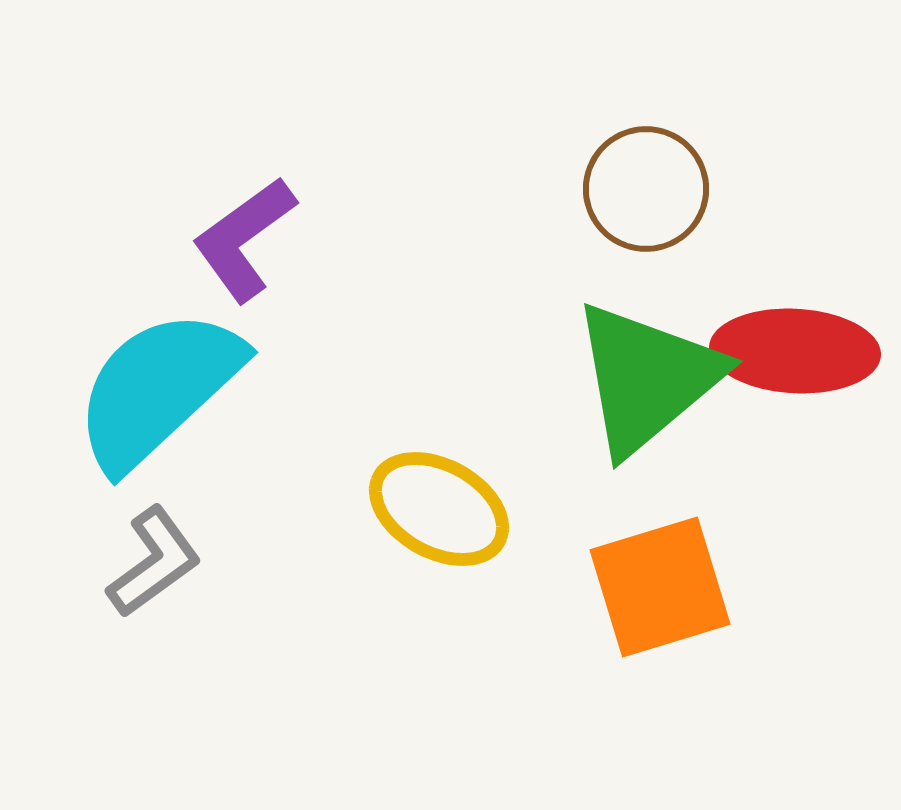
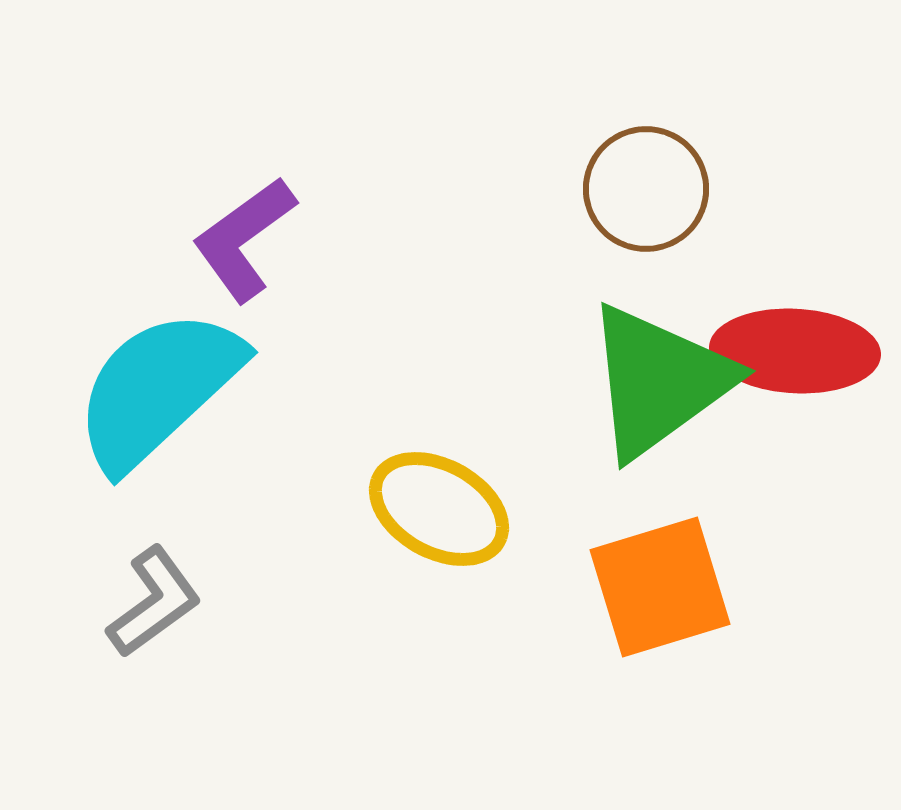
green triangle: moved 12 px right, 3 px down; rotated 4 degrees clockwise
gray L-shape: moved 40 px down
